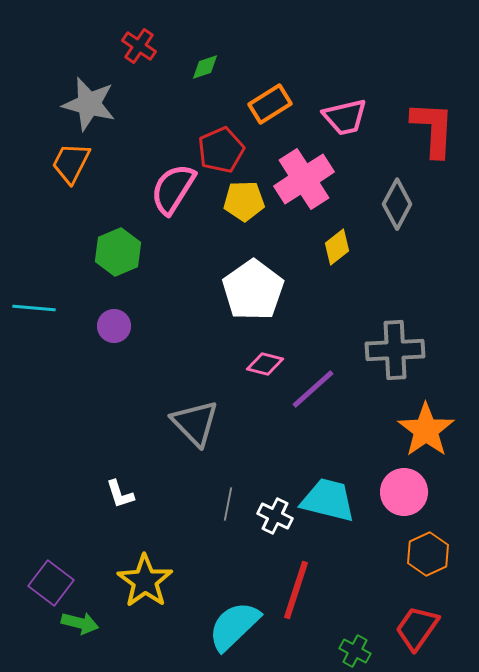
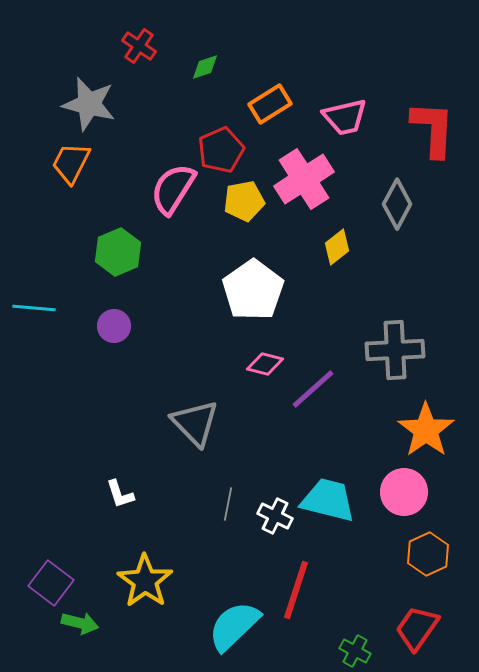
yellow pentagon: rotated 9 degrees counterclockwise
